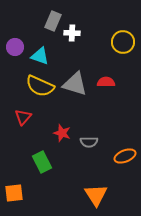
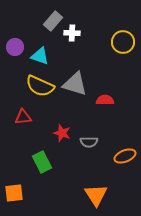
gray rectangle: rotated 18 degrees clockwise
red semicircle: moved 1 px left, 18 px down
red triangle: rotated 42 degrees clockwise
